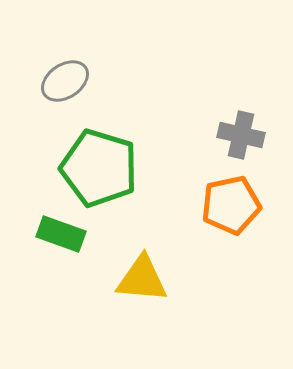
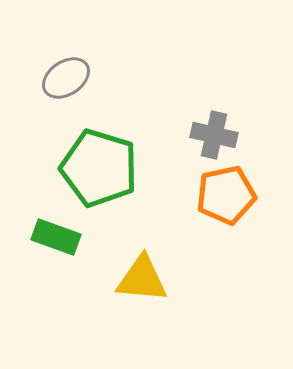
gray ellipse: moved 1 px right, 3 px up
gray cross: moved 27 px left
orange pentagon: moved 5 px left, 10 px up
green rectangle: moved 5 px left, 3 px down
